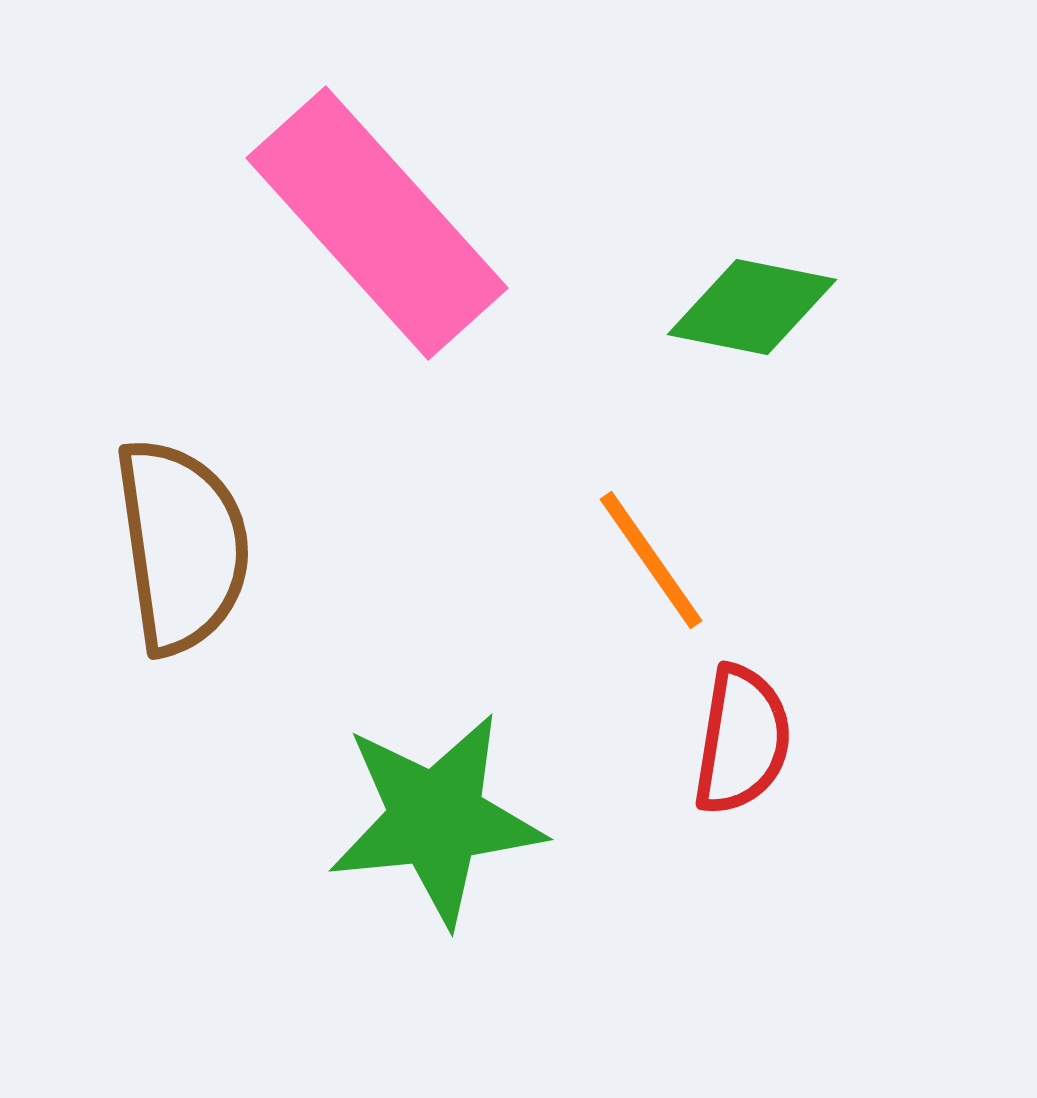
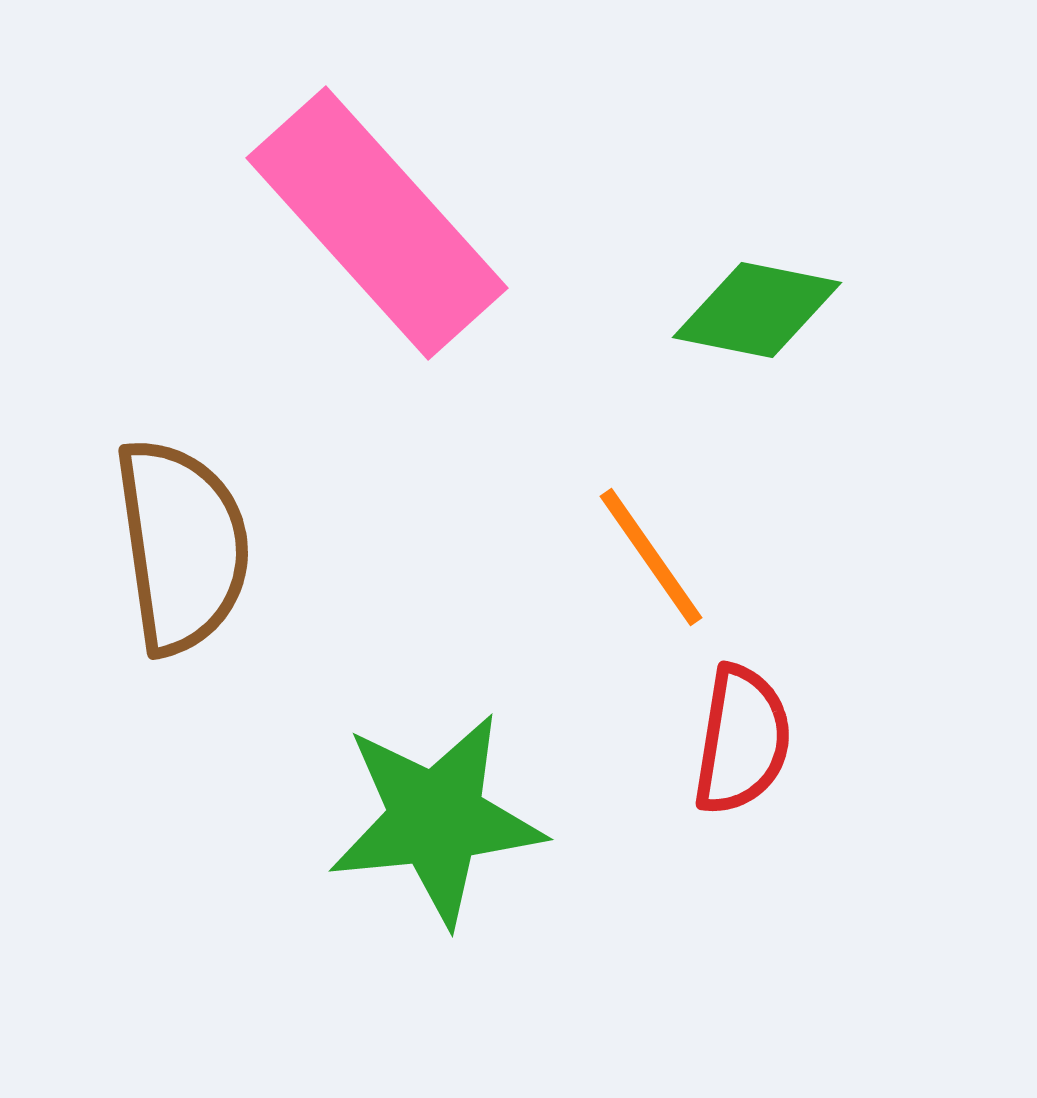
green diamond: moved 5 px right, 3 px down
orange line: moved 3 px up
